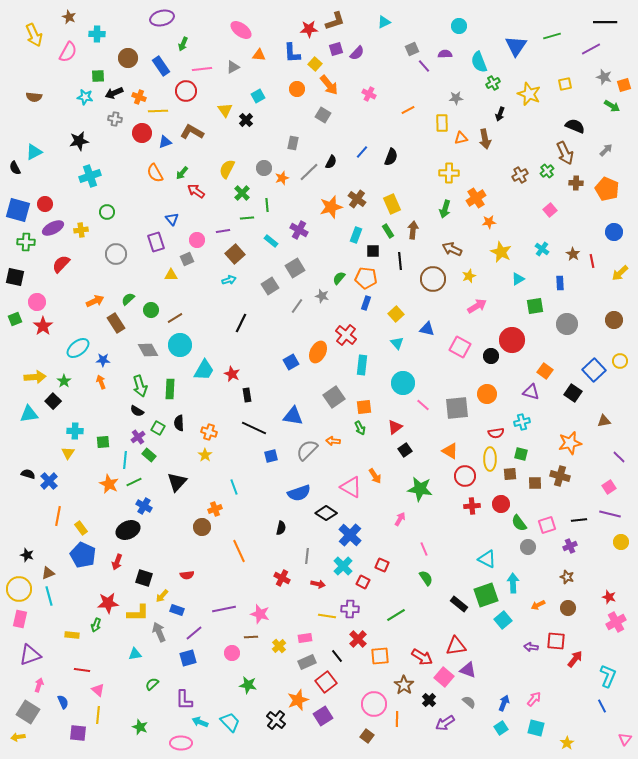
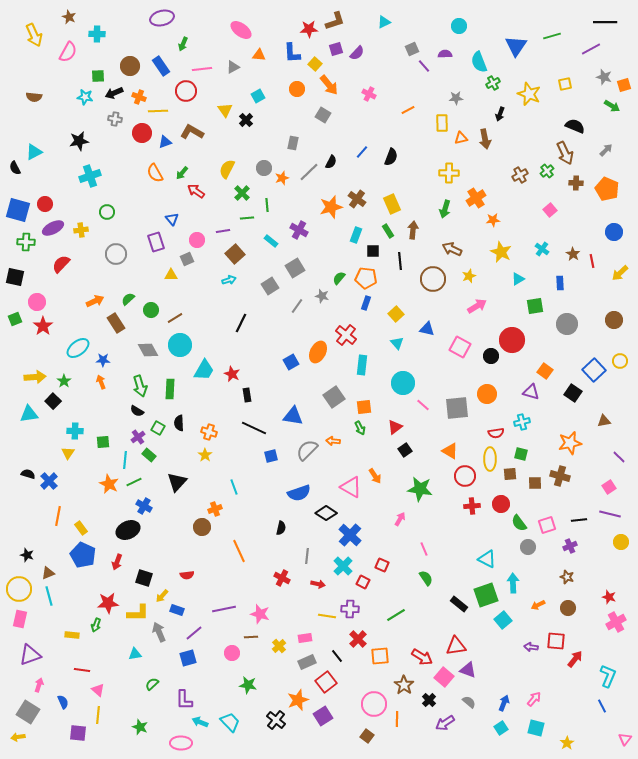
brown circle at (128, 58): moved 2 px right, 8 px down
orange star at (489, 222): moved 4 px right, 2 px up
